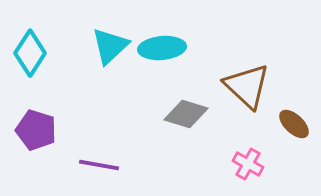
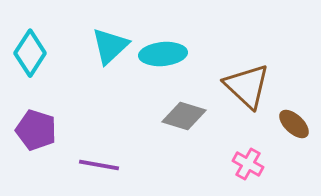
cyan ellipse: moved 1 px right, 6 px down
gray diamond: moved 2 px left, 2 px down
